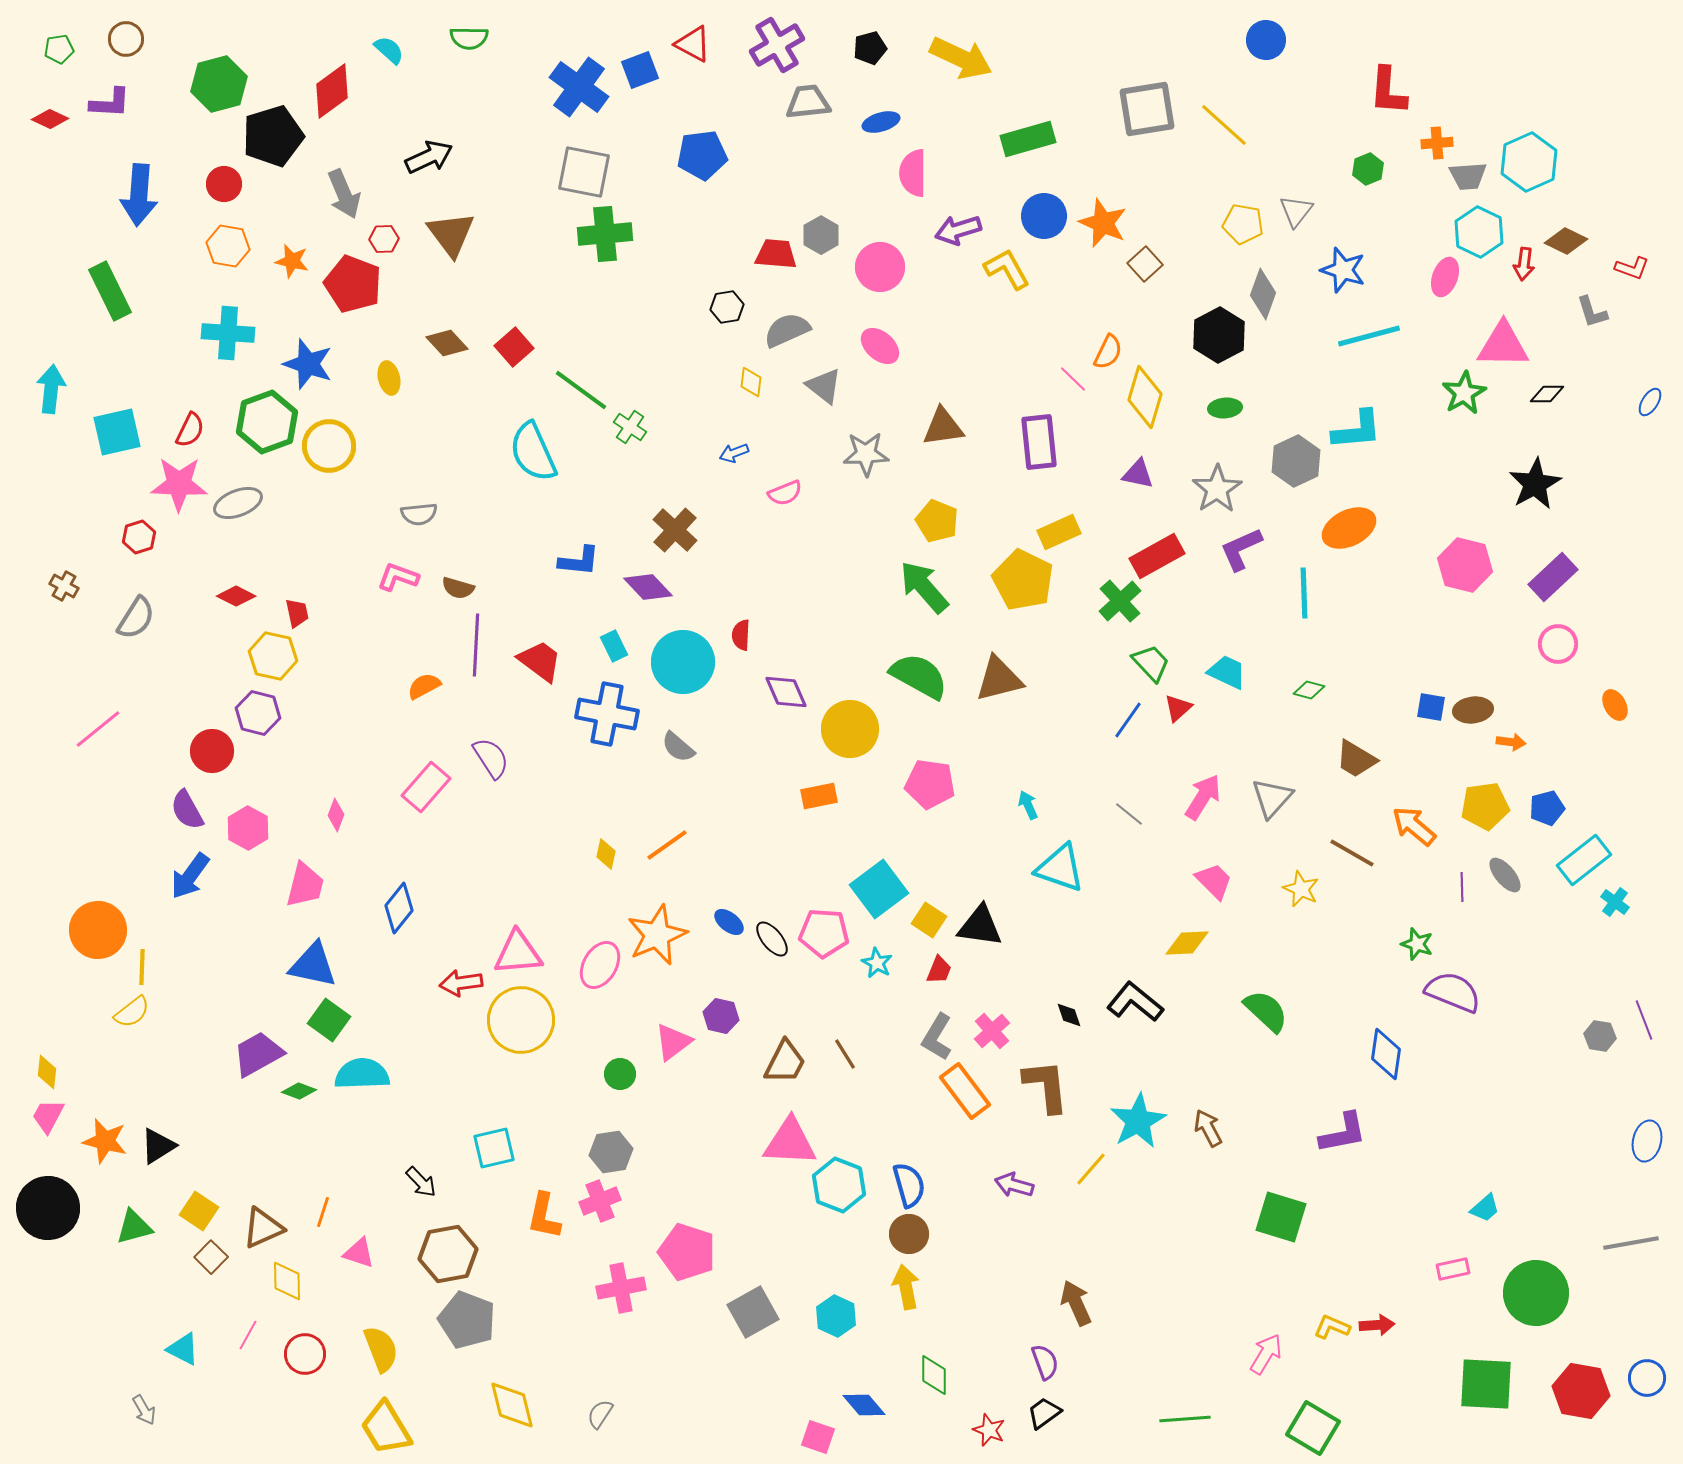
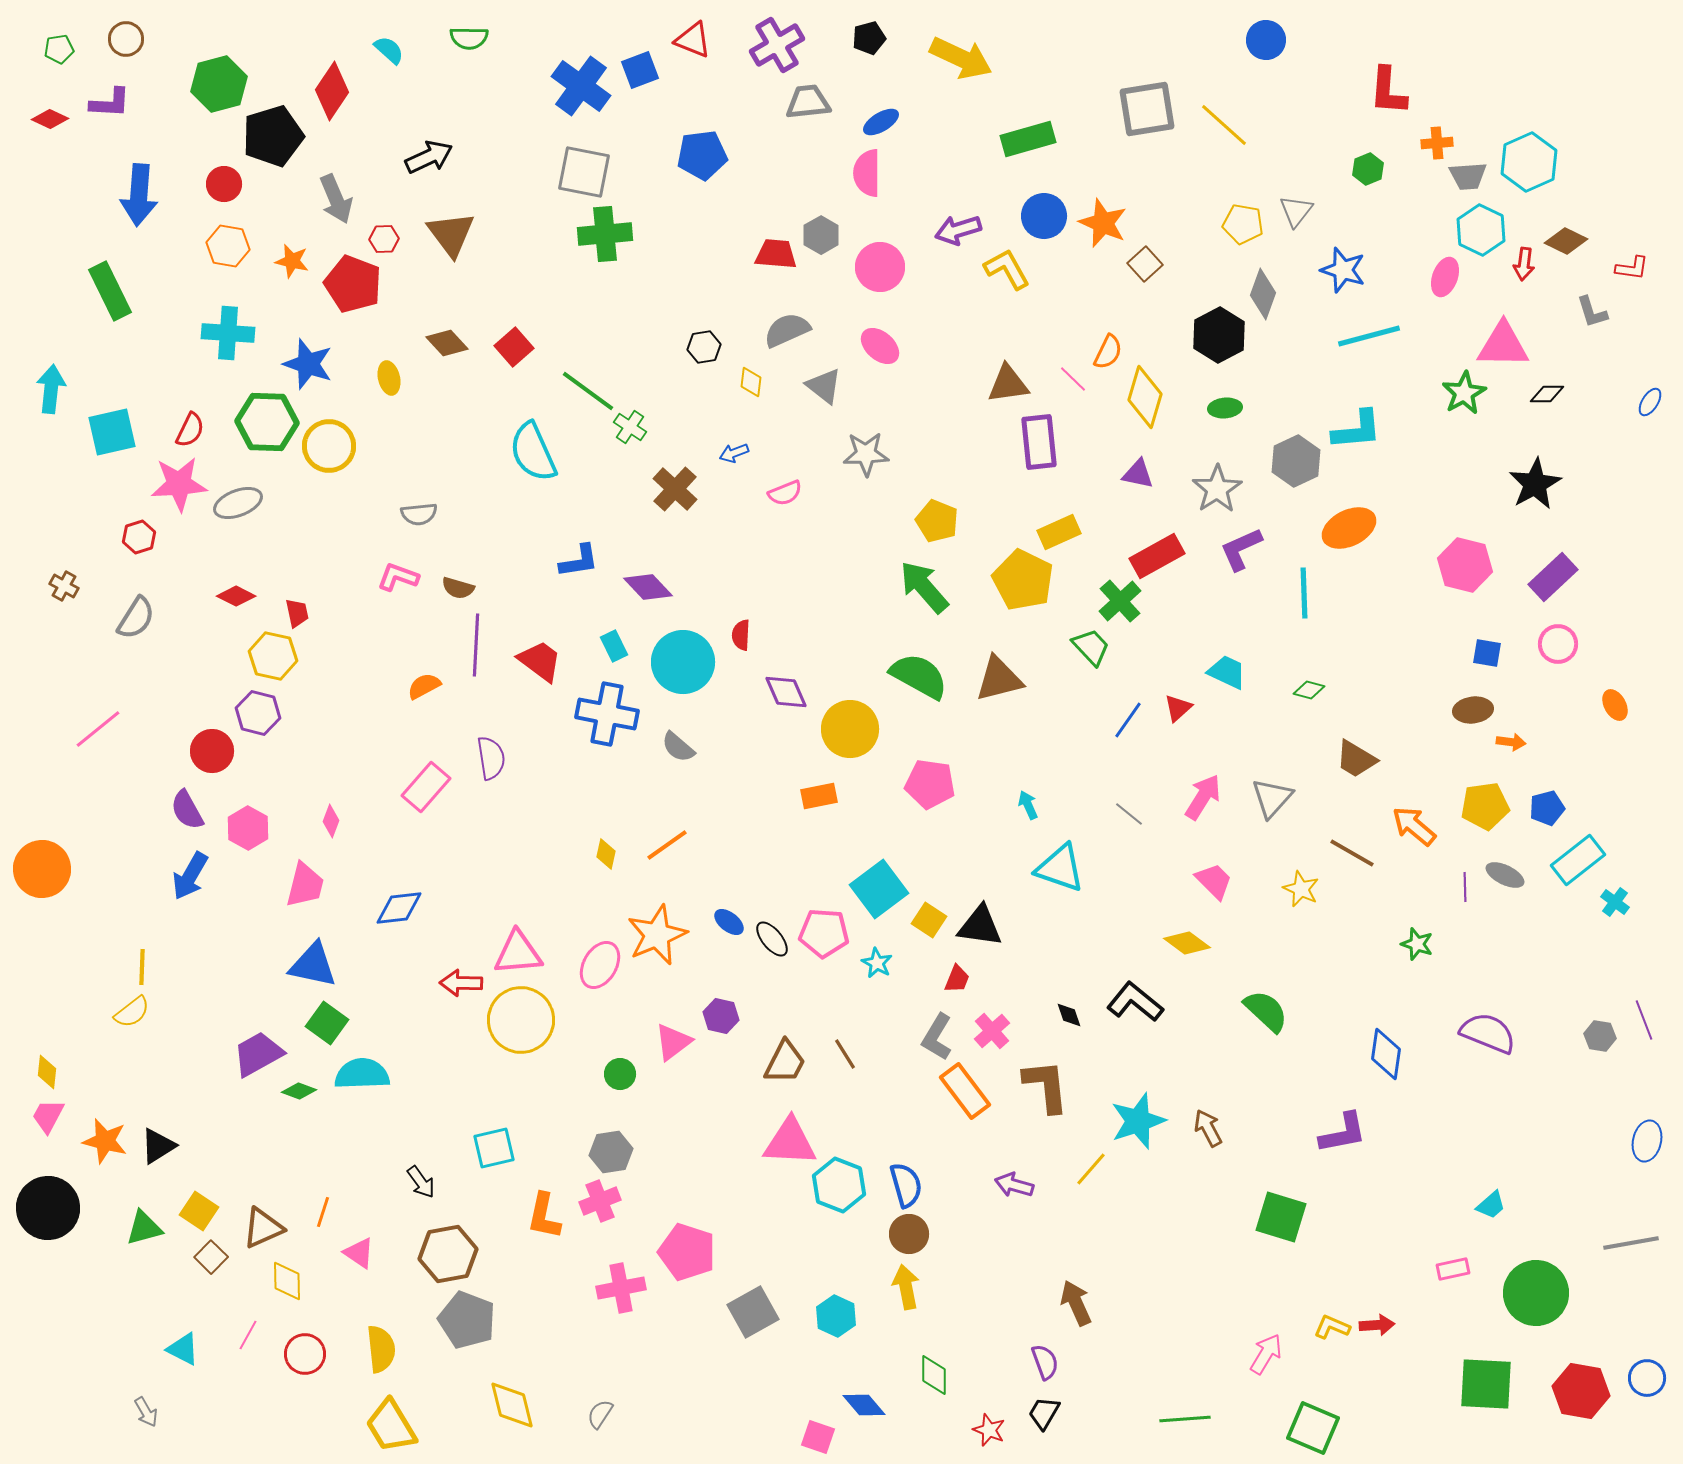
red triangle at (693, 44): moved 4 px up; rotated 6 degrees counterclockwise
black pentagon at (870, 48): moved 1 px left, 10 px up
blue cross at (579, 87): moved 2 px right, 1 px up
red diamond at (332, 91): rotated 20 degrees counterclockwise
blue ellipse at (881, 122): rotated 15 degrees counterclockwise
pink semicircle at (913, 173): moved 46 px left
gray arrow at (344, 194): moved 8 px left, 5 px down
cyan hexagon at (1479, 232): moved 2 px right, 2 px up
red L-shape at (1632, 268): rotated 12 degrees counterclockwise
black hexagon at (727, 307): moved 23 px left, 40 px down
green line at (581, 390): moved 7 px right, 1 px down
green hexagon at (267, 422): rotated 22 degrees clockwise
brown triangle at (943, 427): moved 65 px right, 43 px up
cyan square at (117, 432): moved 5 px left
pink star at (179, 484): rotated 6 degrees counterclockwise
brown cross at (675, 530): moved 41 px up
blue L-shape at (579, 561): rotated 15 degrees counterclockwise
green trapezoid at (1151, 663): moved 60 px left, 16 px up
blue square at (1431, 707): moved 56 px right, 54 px up
purple semicircle at (491, 758): rotated 24 degrees clockwise
pink diamond at (336, 815): moved 5 px left, 6 px down
cyan rectangle at (1584, 860): moved 6 px left
gray ellipse at (1505, 875): rotated 24 degrees counterclockwise
blue arrow at (190, 876): rotated 6 degrees counterclockwise
purple line at (1462, 887): moved 3 px right
blue diamond at (399, 908): rotated 45 degrees clockwise
orange circle at (98, 930): moved 56 px left, 61 px up
yellow diamond at (1187, 943): rotated 39 degrees clockwise
red trapezoid at (939, 970): moved 18 px right, 9 px down
red arrow at (461, 983): rotated 9 degrees clockwise
purple semicircle at (1453, 992): moved 35 px right, 41 px down
green square at (329, 1020): moved 2 px left, 3 px down
cyan star at (1138, 1121): rotated 10 degrees clockwise
black arrow at (421, 1182): rotated 8 degrees clockwise
blue semicircle at (909, 1185): moved 3 px left
cyan trapezoid at (1485, 1208): moved 6 px right, 3 px up
green triangle at (134, 1227): moved 10 px right, 1 px down
pink triangle at (359, 1253): rotated 16 degrees clockwise
yellow semicircle at (381, 1349): rotated 15 degrees clockwise
gray arrow at (144, 1410): moved 2 px right, 2 px down
black trapezoid at (1044, 1413): rotated 24 degrees counterclockwise
yellow trapezoid at (386, 1428): moved 5 px right, 2 px up
green square at (1313, 1428): rotated 8 degrees counterclockwise
